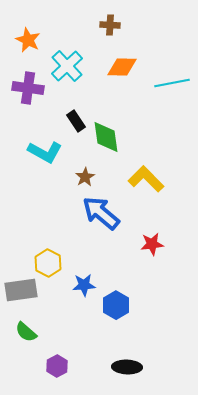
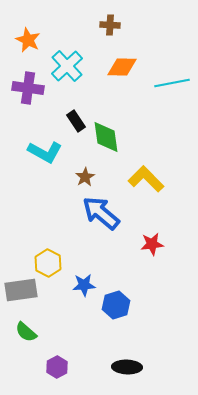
blue hexagon: rotated 12 degrees clockwise
purple hexagon: moved 1 px down
